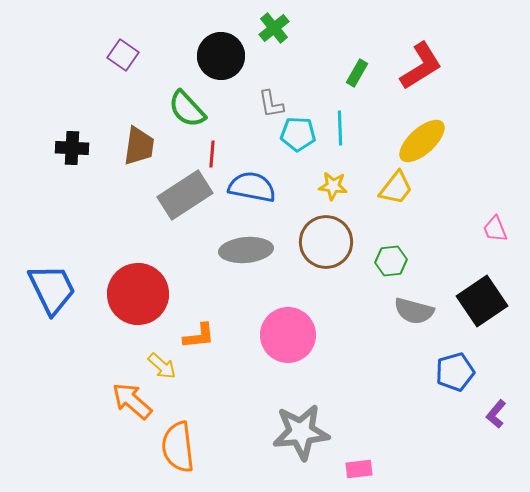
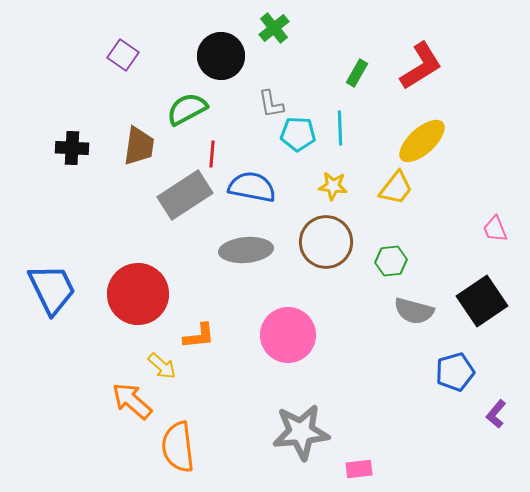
green semicircle: rotated 105 degrees clockwise
